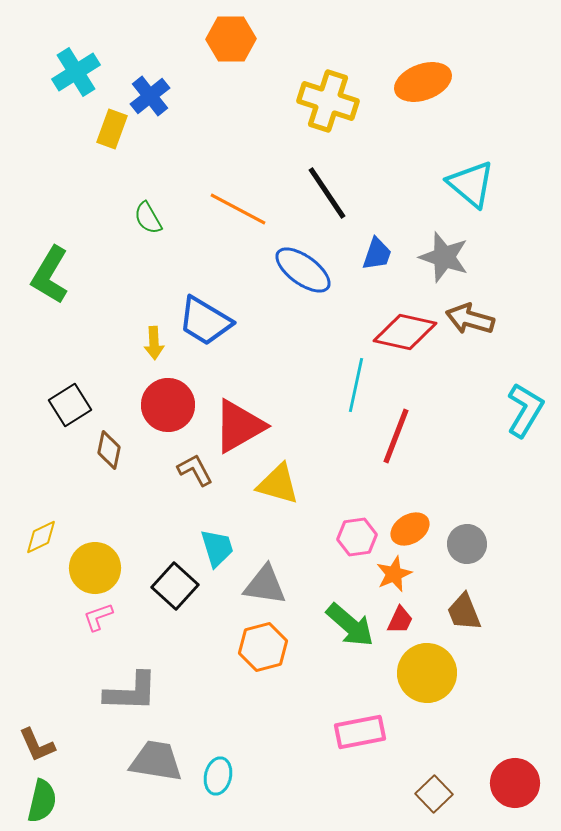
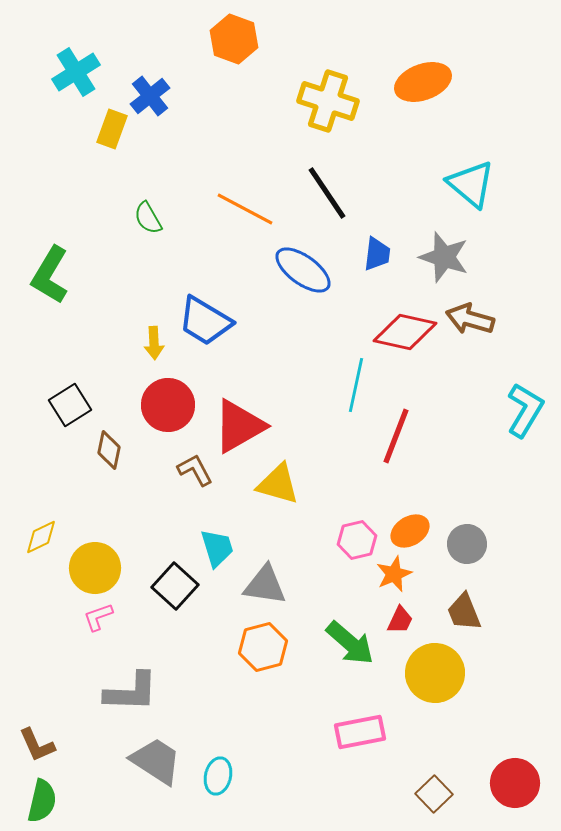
orange hexagon at (231, 39): moved 3 px right; rotated 21 degrees clockwise
orange line at (238, 209): moved 7 px right
blue trapezoid at (377, 254): rotated 12 degrees counterclockwise
orange ellipse at (410, 529): moved 2 px down
pink hexagon at (357, 537): moved 3 px down; rotated 6 degrees counterclockwise
green arrow at (350, 625): moved 18 px down
yellow circle at (427, 673): moved 8 px right
gray trapezoid at (156, 761): rotated 24 degrees clockwise
